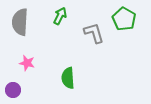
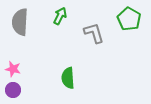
green pentagon: moved 5 px right
pink star: moved 14 px left, 6 px down
